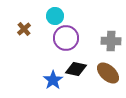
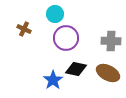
cyan circle: moved 2 px up
brown cross: rotated 24 degrees counterclockwise
brown ellipse: rotated 15 degrees counterclockwise
